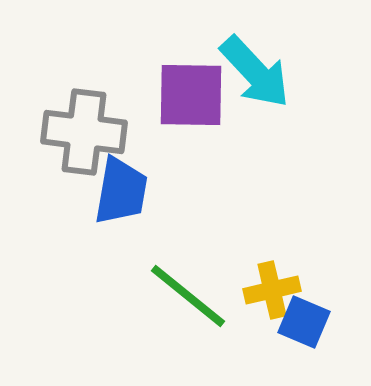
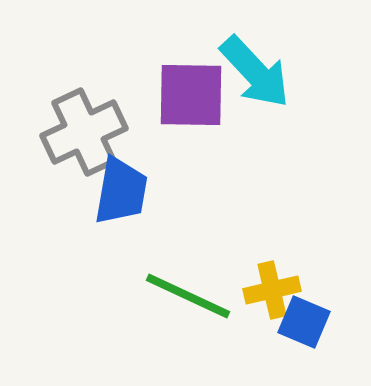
gray cross: rotated 32 degrees counterclockwise
green line: rotated 14 degrees counterclockwise
